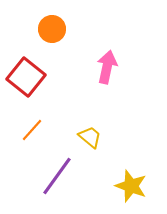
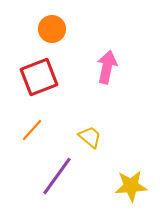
red square: moved 13 px right; rotated 30 degrees clockwise
yellow star: rotated 24 degrees counterclockwise
